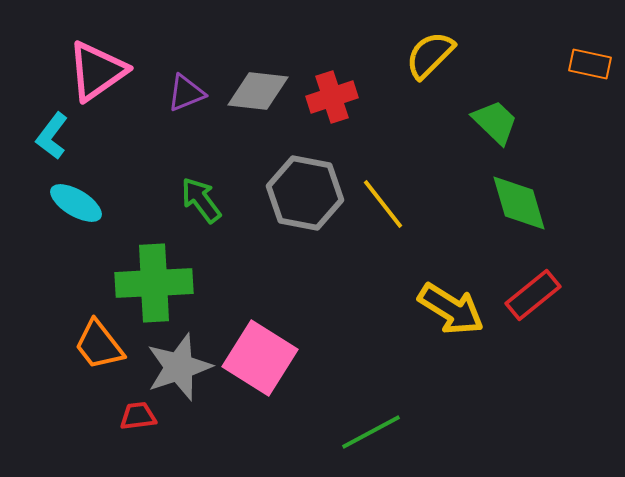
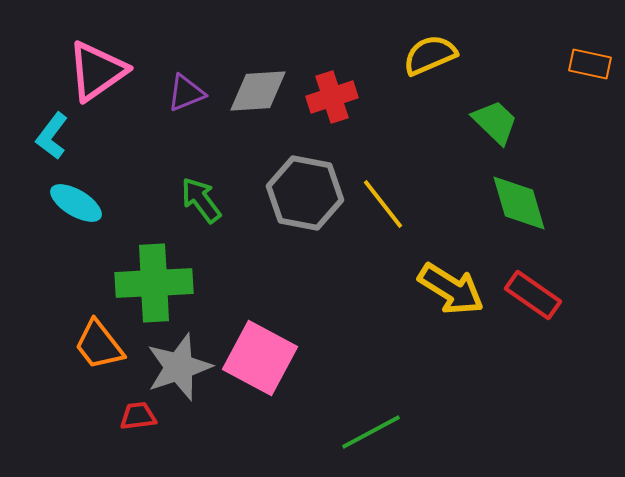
yellow semicircle: rotated 22 degrees clockwise
gray diamond: rotated 10 degrees counterclockwise
red rectangle: rotated 74 degrees clockwise
yellow arrow: moved 20 px up
pink square: rotated 4 degrees counterclockwise
